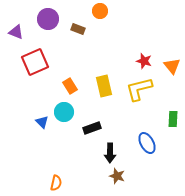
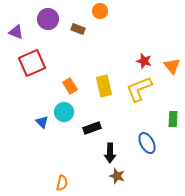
red square: moved 3 px left, 1 px down
yellow L-shape: rotated 8 degrees counterclockwise
orange semicircle: moved 6 px right
